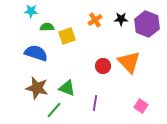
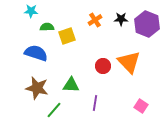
green triangle: moved 4 px right, 3 px up; rotated 18 degrees counterclockwise
